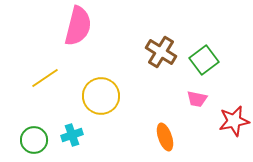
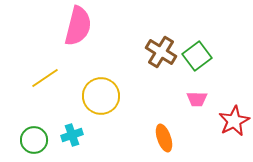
green square: moved 7 px left, 4 px up
pink trapezoid: rotated 10 degrees counterclockwise
red star: rotated 16 degrees counterclockwise
orange ellipse: moved 1 px left, 1 px down
